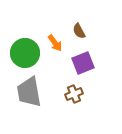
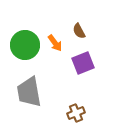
green circle: moved 8 px up
brown cross: moved 2 px right, 19 px down
